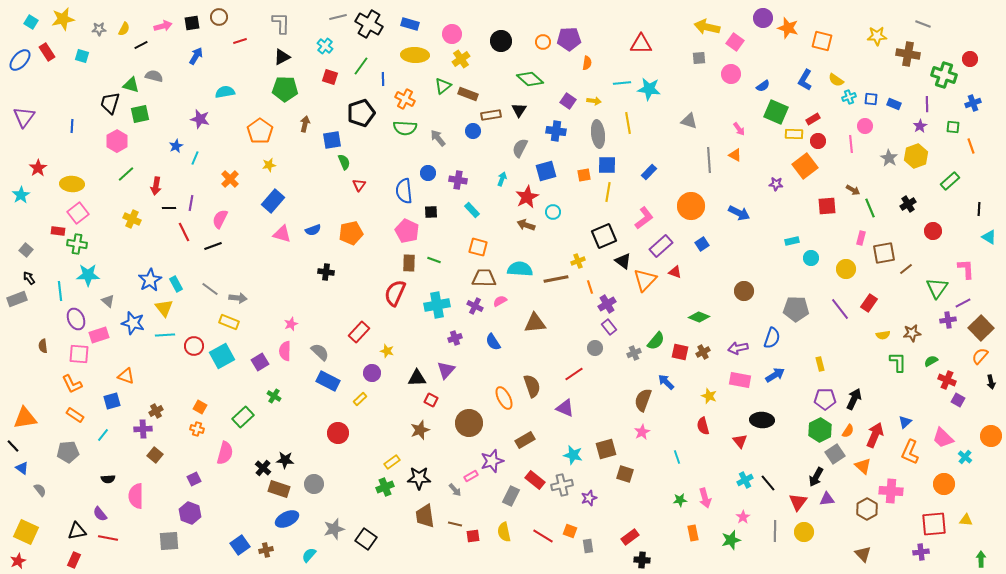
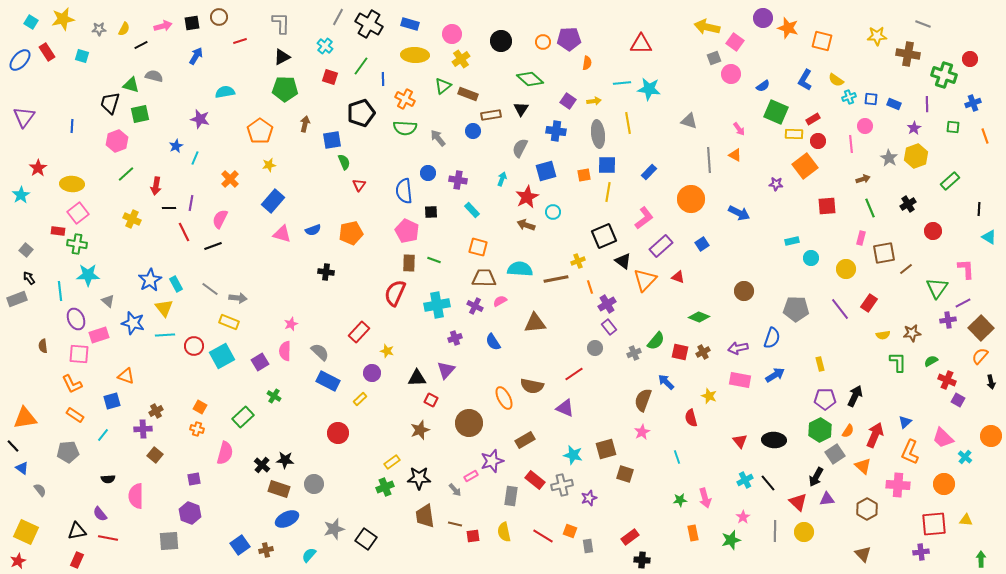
gray line at (338, 17): rotated 48 degrees counterclockwise
gray square at (699, 58): moved 15 px right; rotated 16 degrees counterclockwise
yellow arrow at (594, 101): rotated 16 degrees counterclockwise
black triangle at (519, 110): moved 2 px right, 1 px up
purple star at (920, 126): moved 6 px left, 2 px down
pink hexagon at (117, 141): rotated 10 degrees clockwise
orange line at (971, 146): moved 14 px right, 10 px up
brown arrow at (853, 190): moved 10 px right, 11 px up; rotated 48 degrees counterclockwise
orange circle at (691, 206): moved 7 px up
red triangle at (675, 272): moved 3 px right, 5 px down
brown semicircle at (532, 386): rotated 120 degrees clockwise
black arrow at (854, 399): moved 1 px right, 3 px up
black ellipse at (762, 420): moved 12 px right, 20 px down
red semicircle at (703, 426): moved 12 px left, 8 px up
black cross at (263, 468): moved 1 px left, 3 px up
purple square at (194, 479): rotated 16 degrees clockwise
pink cross at (891, 491): moved 7 px right, 6 px up
gray rectangle at (511, 496): rotated 18 degrees counterclockwise
red triangle at (798, 502): rotated 24 degrees counterclockwise
red rectangle at (74, 560): moved 3 px right
